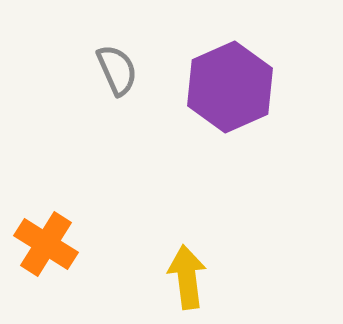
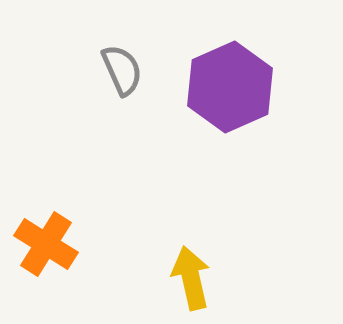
gray semicircle: moved 5 px right
yellow arrow: moved 4 px right, 1 px down; rotated 6 degrees counterclockwise
